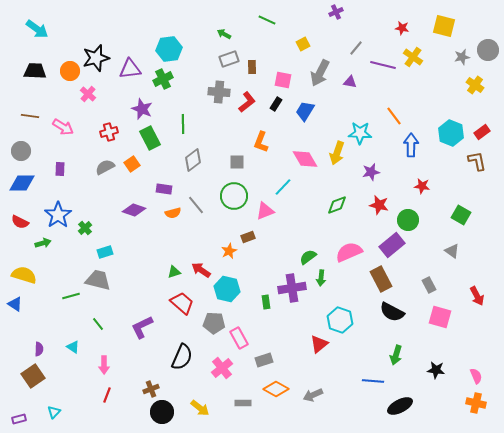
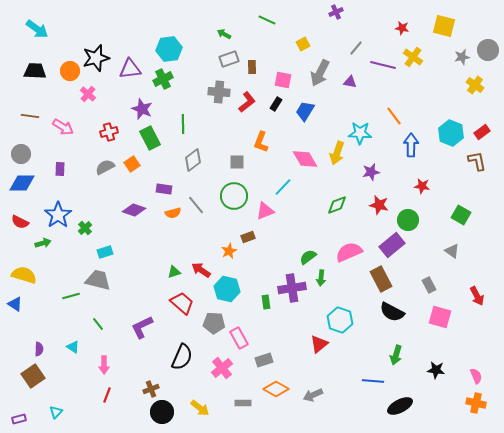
gray circle at (21, 151): moved 3 px down
cyan triangle at (54, 412): moved 2 px right
